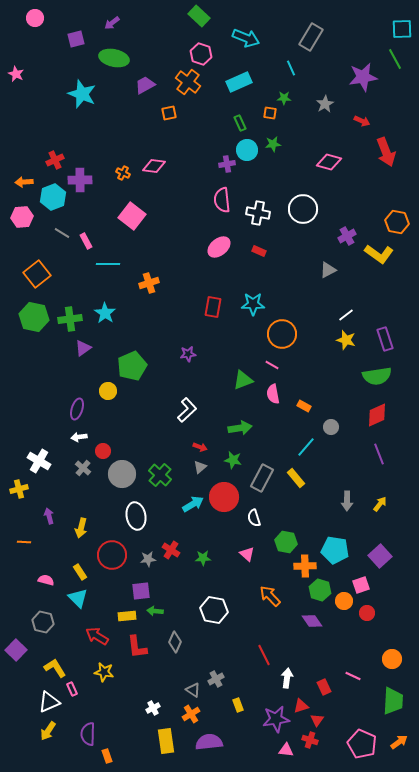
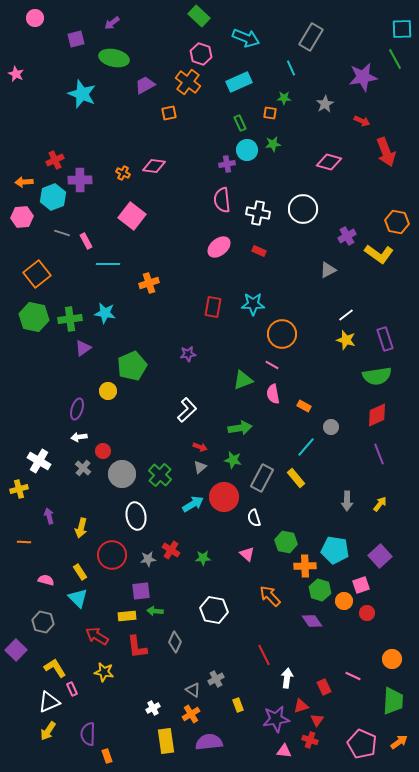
gray line at (62, 233): rotated 14 degrees counterclockwise
cyan star at (105, 313): rotated 25 degrees counterclockwise
pink triangle at (286, 750): moved 2 px left, 1 px down
